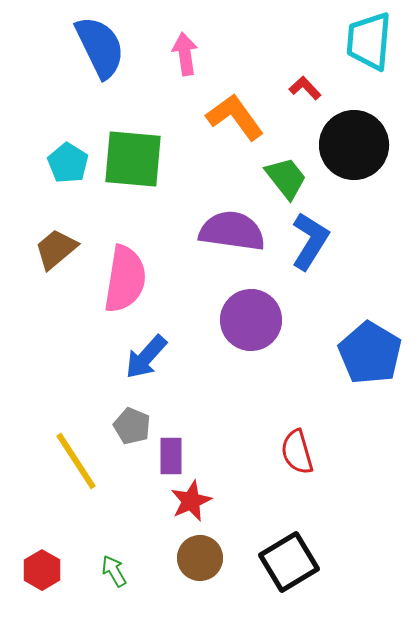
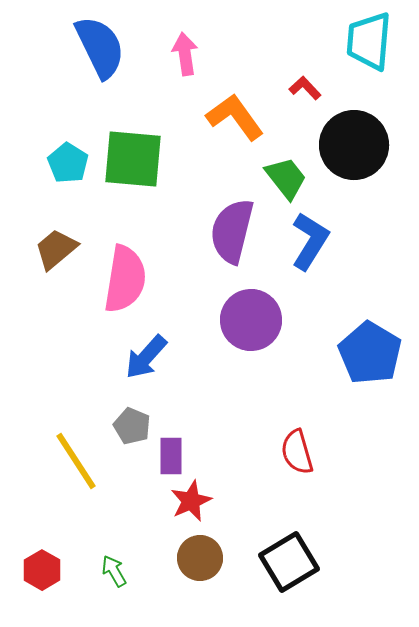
purple semicircle: rotated 84 degrees counterclockwise
